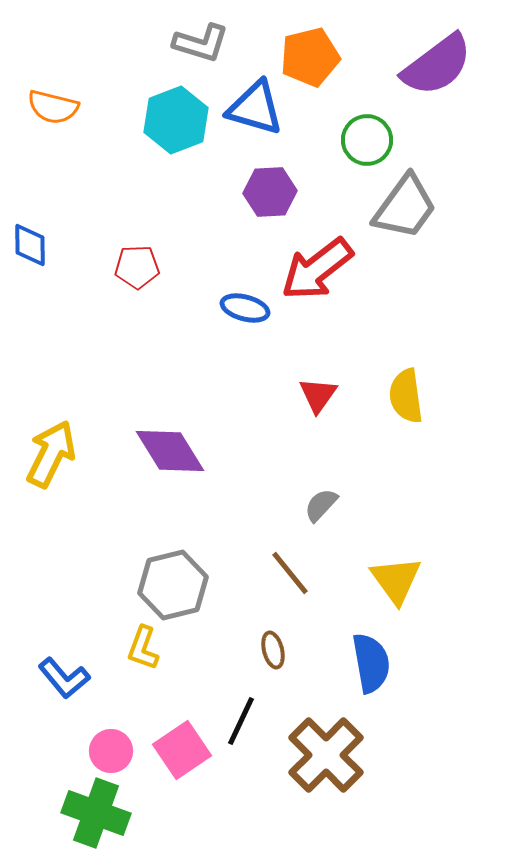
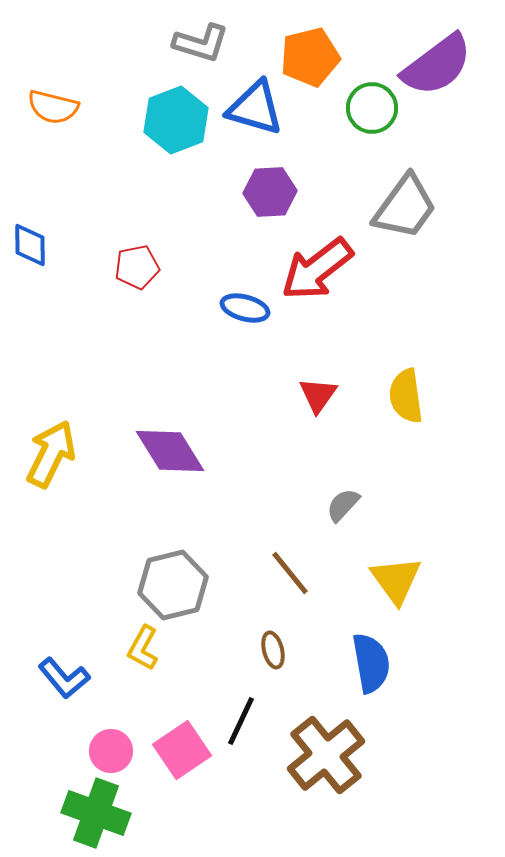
green circle: moved 5 px right, 32 px up
red pentagon: rotated 9 degrees counterclockwise
gray semicircle: moved 22 px right
yellow L-shape: rotated 9 degrees clockwise
brown cross: rotated 6 degrees clockwise
